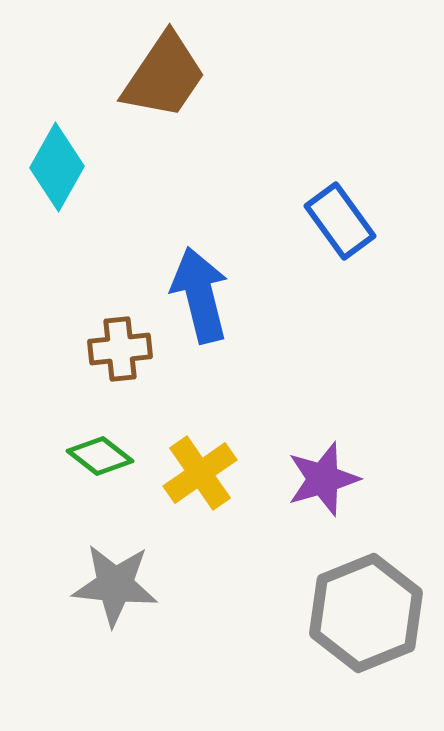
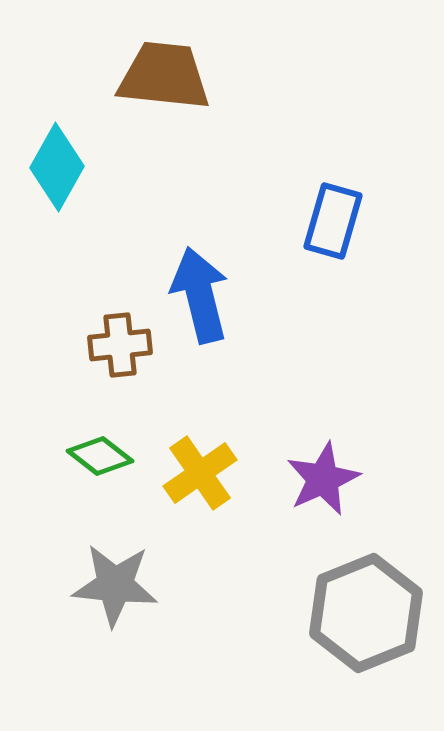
brown trapezoid: rotated 118 degrees counterclockwise
blue rectangle: moved 7 px left; rotated 52 degrees clockwise
brown cross: moved 4 px up
purple star: rotated 8 degrees counterclockwise
